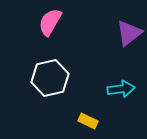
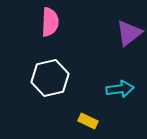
pink semicircle: rotated 152 degrees clockwise
cyan arrow: moved 1 px left
